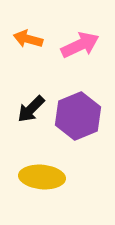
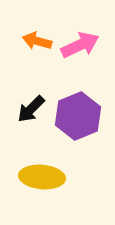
orange arrow: moved 9 px right, 2 px down
